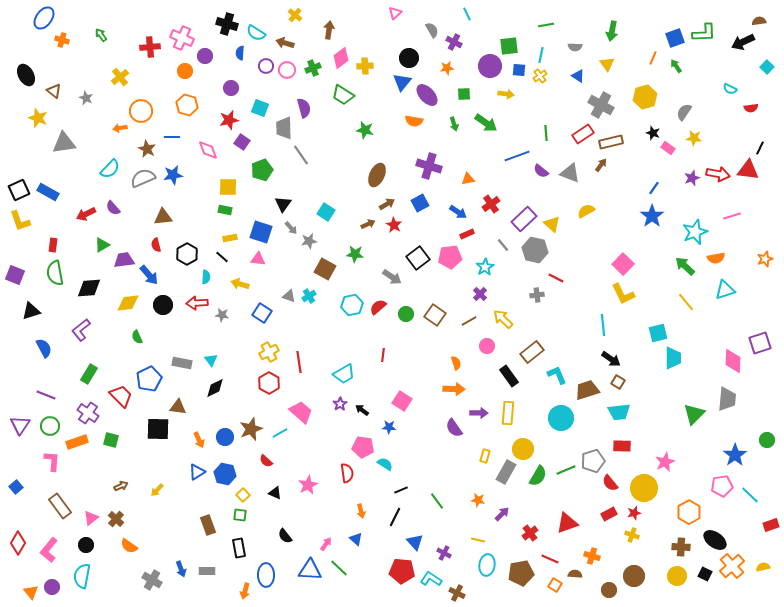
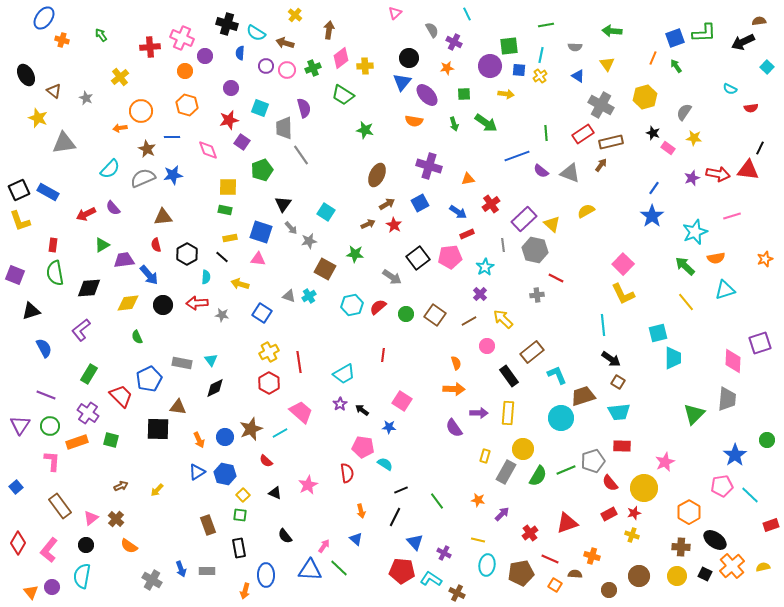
green arrow at (612, 31): rotated 84 degrees clockwise
gray line at (503, 245): rotated 32 degrees clockwise
brown trapezoid at (587, 390): moved 4 px left, 6 px down
pink arrow at (326, 544): moved 2 px left, 2 px down
brown circle at (634, 576): moved 5 px right
